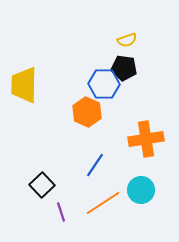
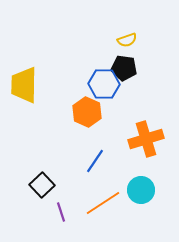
orange cross: rotated 8 degrees counterclockwise
blue line: moved 4 px up
